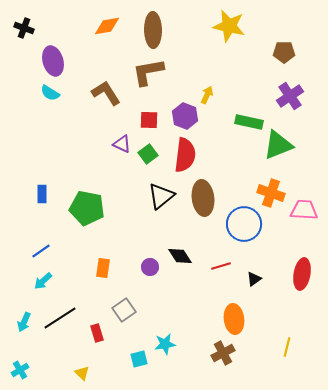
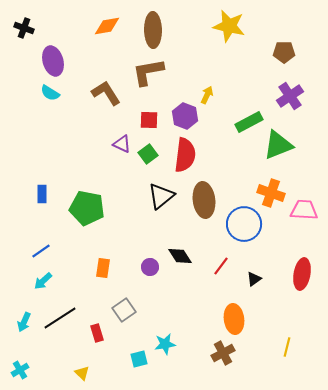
green rectangle at (249, 122): rotated 40 degrees counterclockwise
brown ellipse at (203, 198): moved 1 px right, 2 px down
red line at (221, 266): rotated 36 degrees counterclockwise
